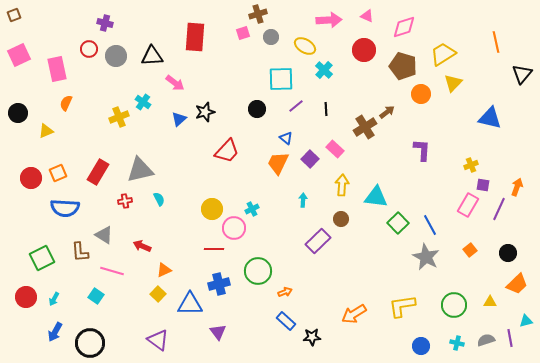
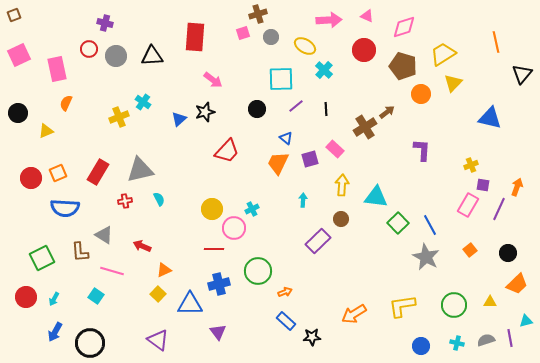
pink arrow at (175, 83): moved 38 px right, 3 px up
purple square at (310, 159): rotated 30 degrees clockwise
